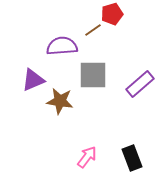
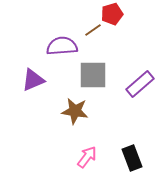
brown star: moved 15 px right, 10 px down
